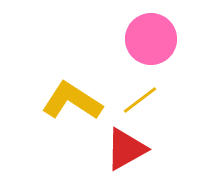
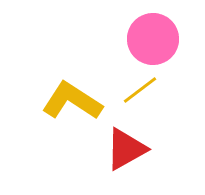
pink circle: moved 2 px right
yellow line: moved 10 px up
